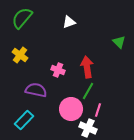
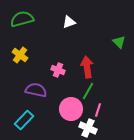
green semicircle: moved 1 px down; rotated 35 degrees clockwise
